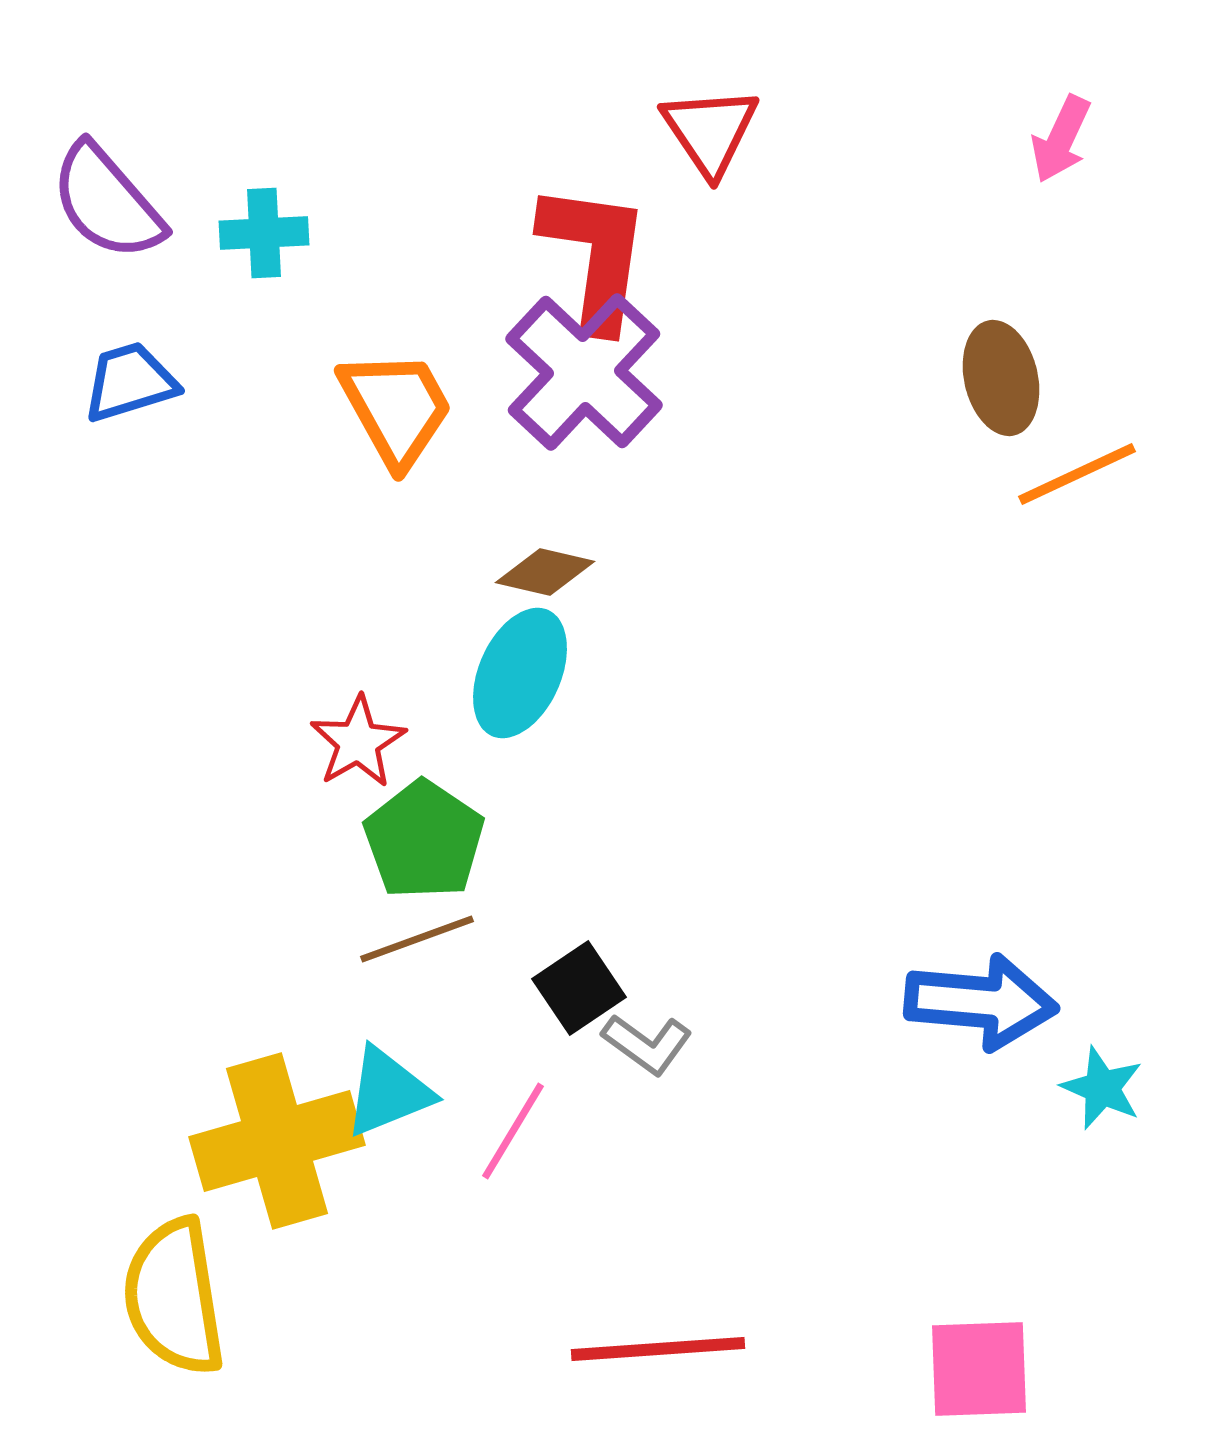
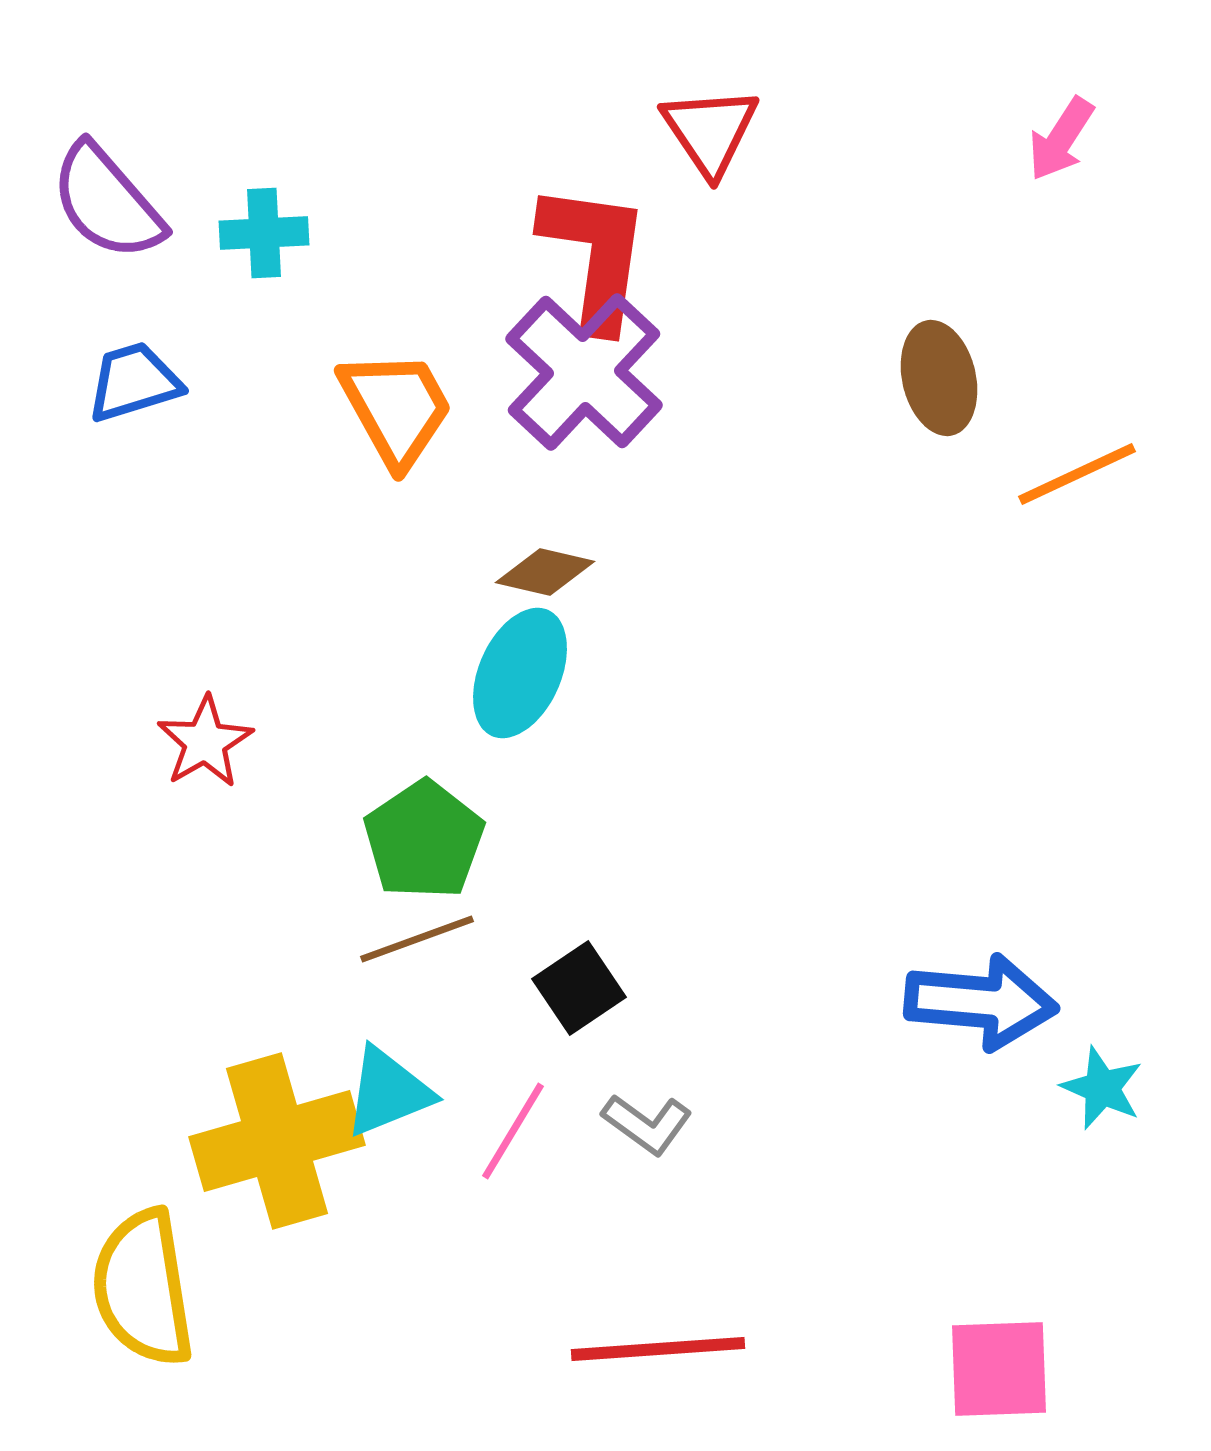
pink arrow: rotated 8 degrees clockwise
brown ellipse: moved 62 px left
blue trapezoid: moved 4 px right
red star: moved 153 px left
green pentagon: rotated 4 degrees clockwise
gray L-shape: moved 80 px down
yellow semicircle: moved 31 px left, 9 px up
pink square: moved 20 px right
